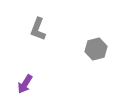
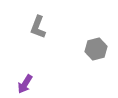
gray L-shape: moved 2 px up
